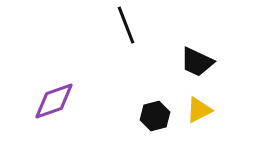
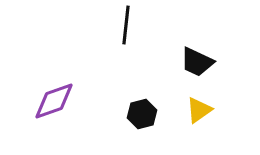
black line: rotated 27 degrees clockwise
yellow triangle: rotated 8 degrees counterclockwise
black hexagon: moved 13 px left, 2 px up
